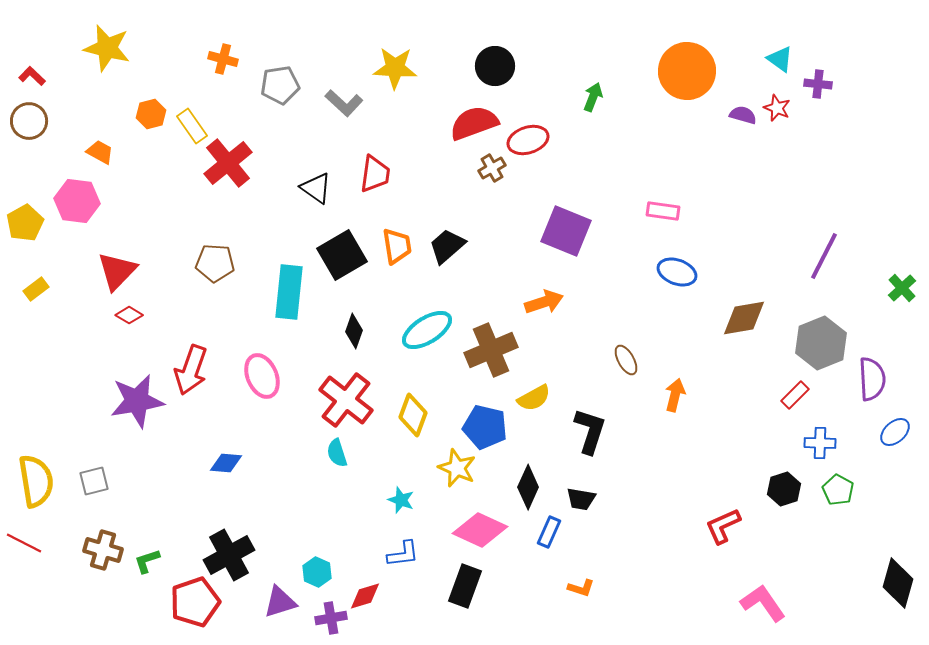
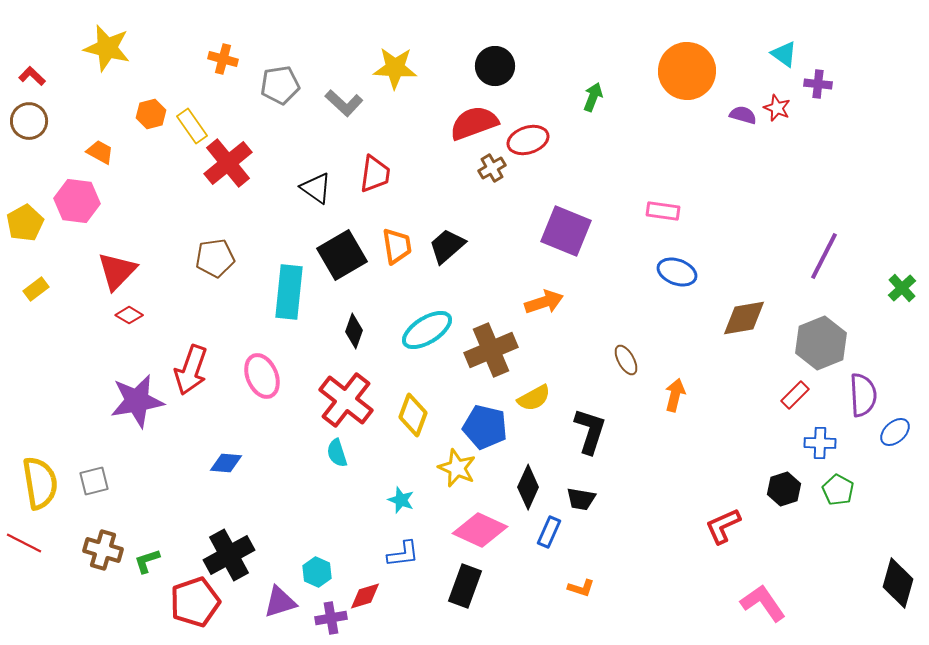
cyan triangle at (780, 59): moved 4 px right, 5 px up
brown pentagon at (215, 263): moved 5 px up; rotated 12 degrees counterclockwise
purple semicircle at (872, 379): moved 9 px left, 16 px down
yellow semicircle at (36, 481): moved 4 px right, 2 px down
